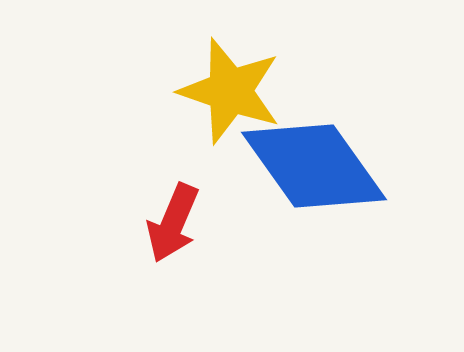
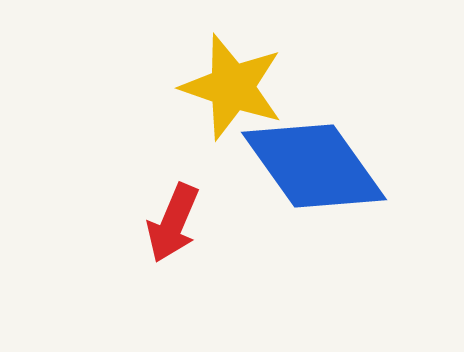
yellow star: moved 2 px right, 4 px up
